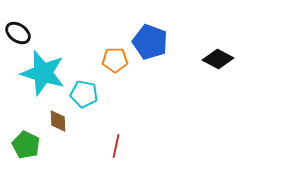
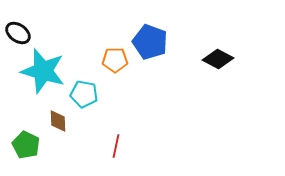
cyan star: moved 2 px up
